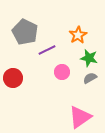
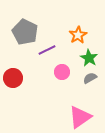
green star: rotated 18 degrees clockwise
